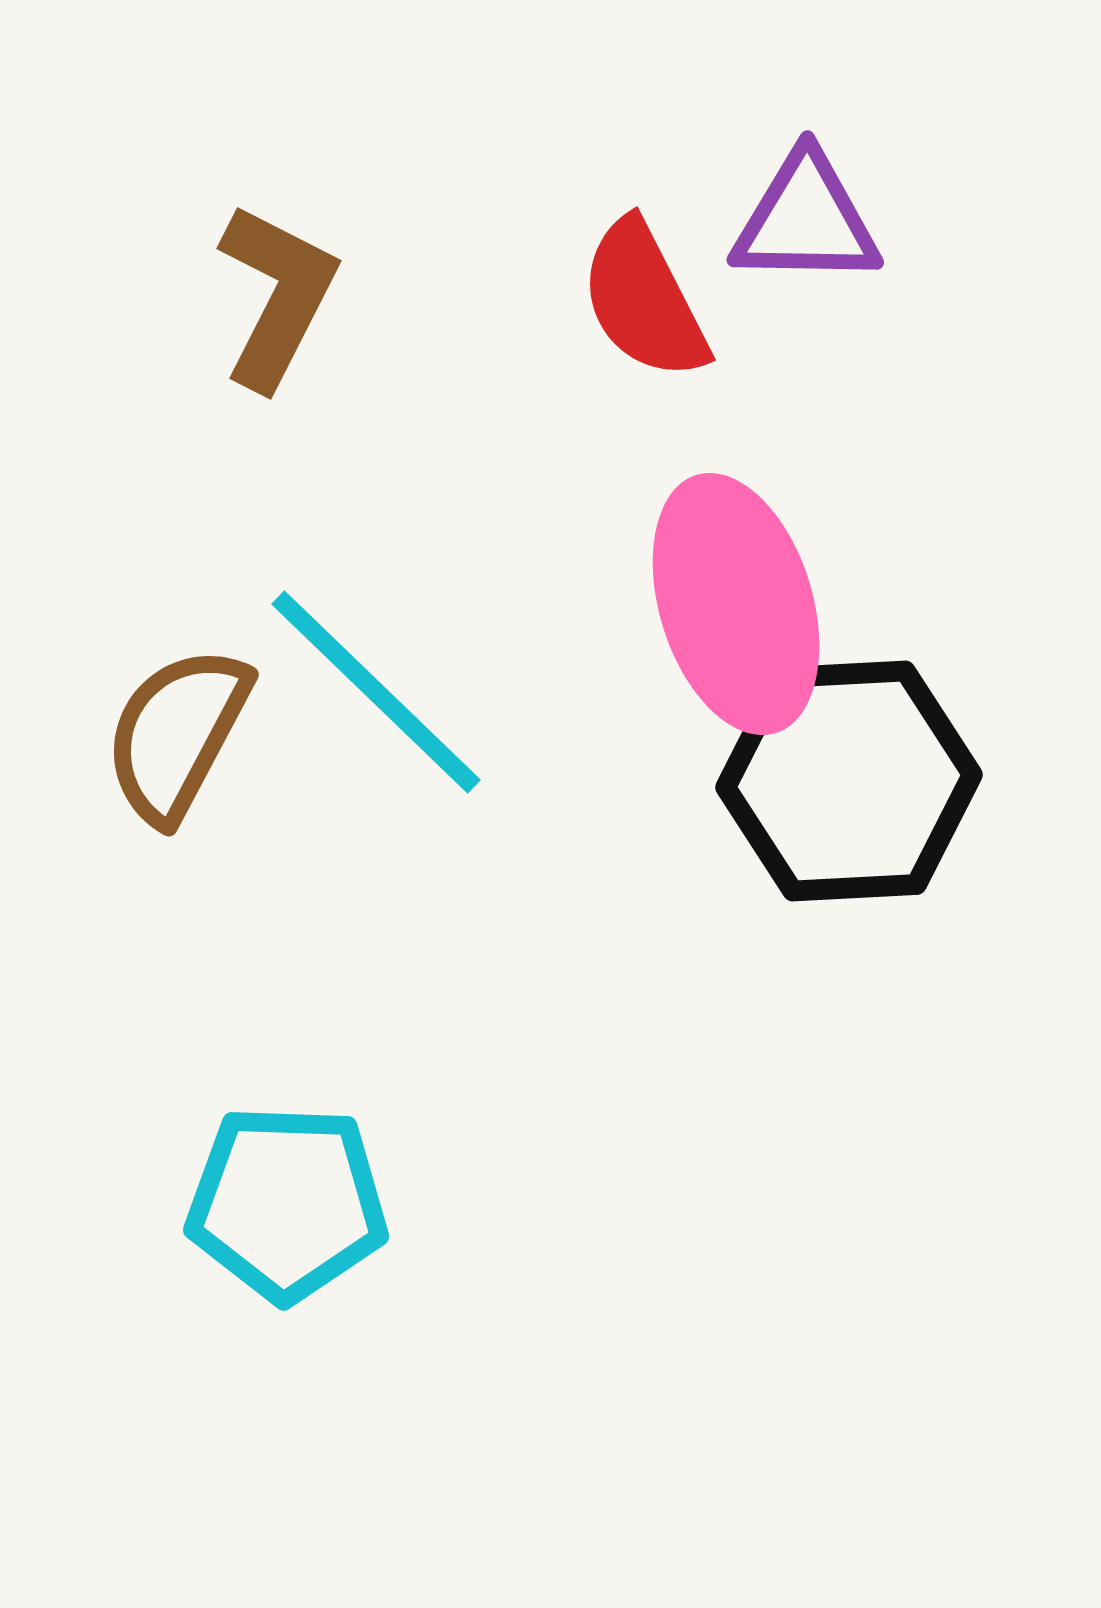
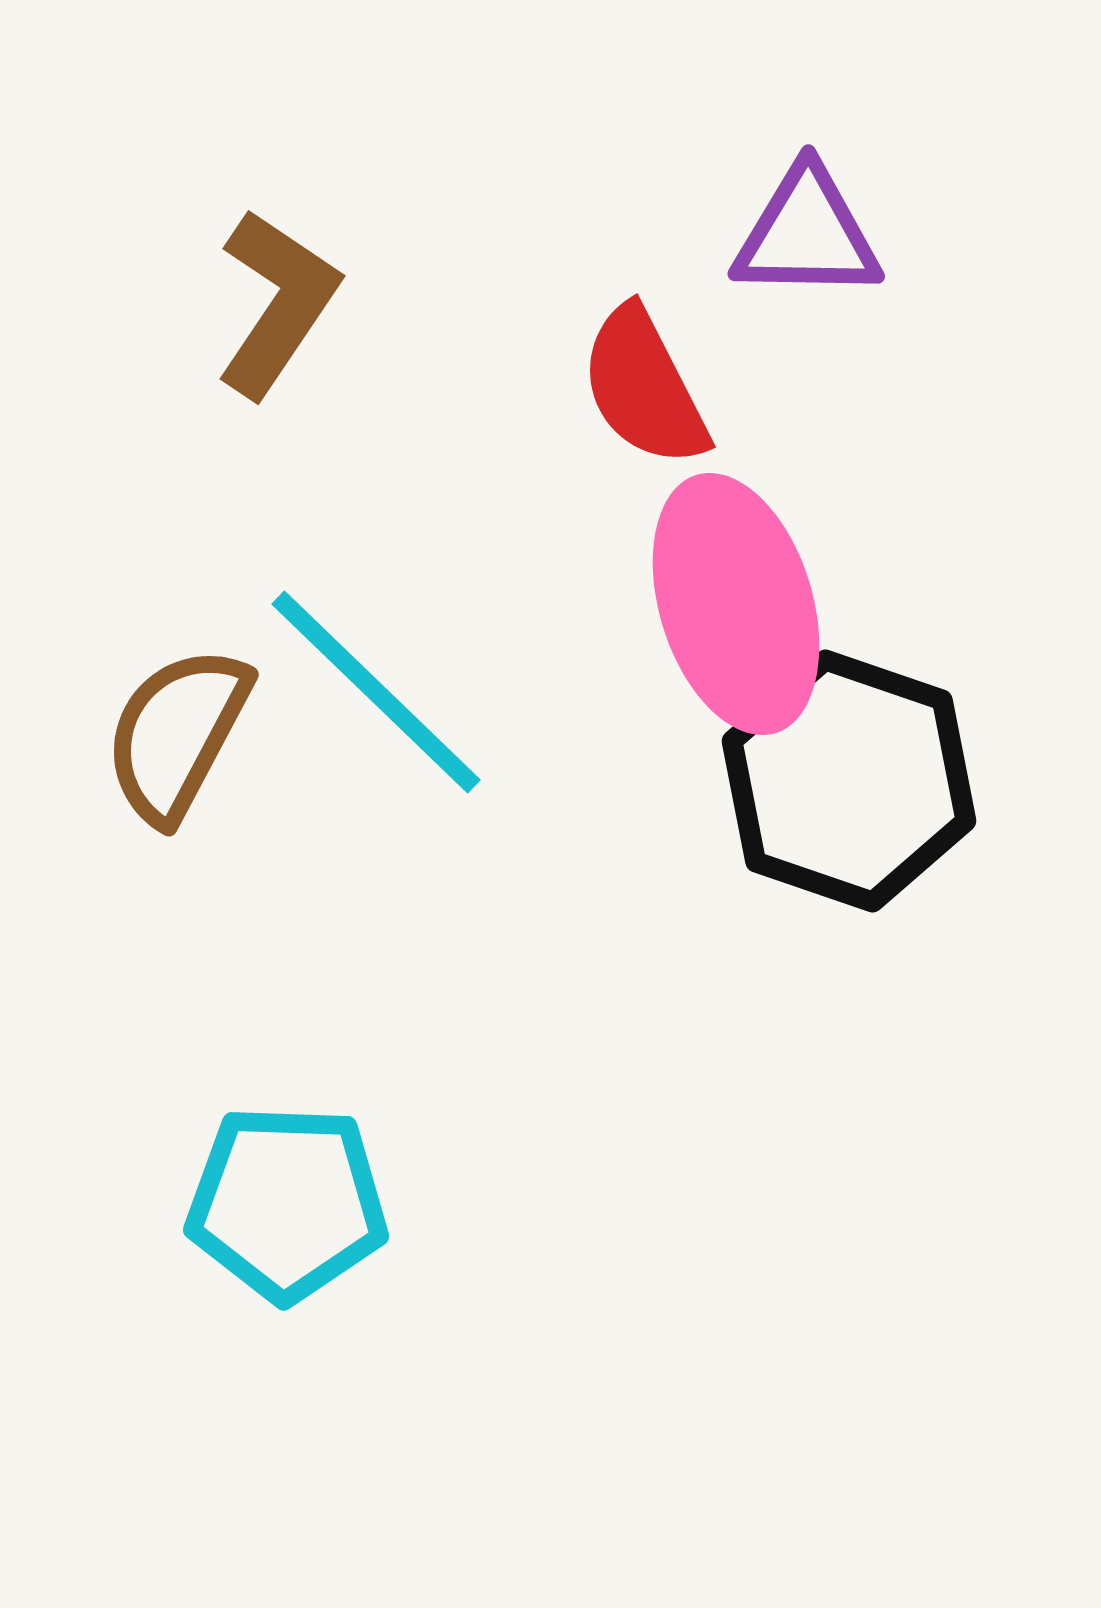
purple triangle: moved 1 px right, 14 px down
brown L-shape: moved 7 px down; rotated 7 degrees clockwise
red semicircle: moved 87 px down
black hexagon: rotated 22 degrees clockwise
